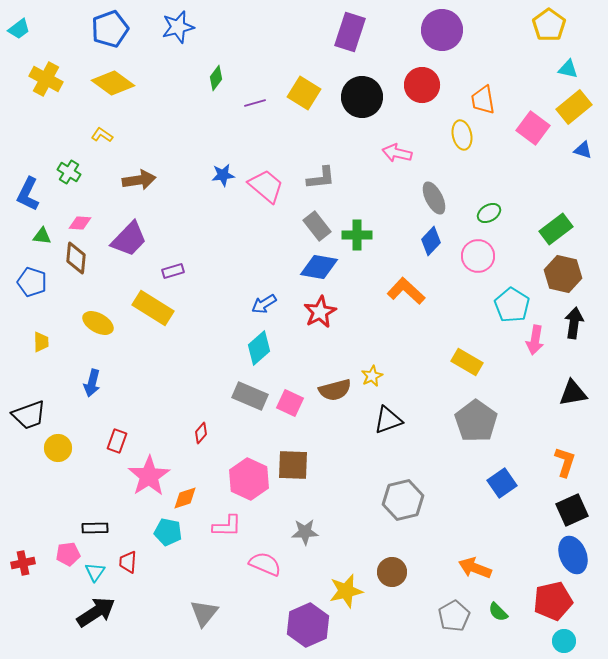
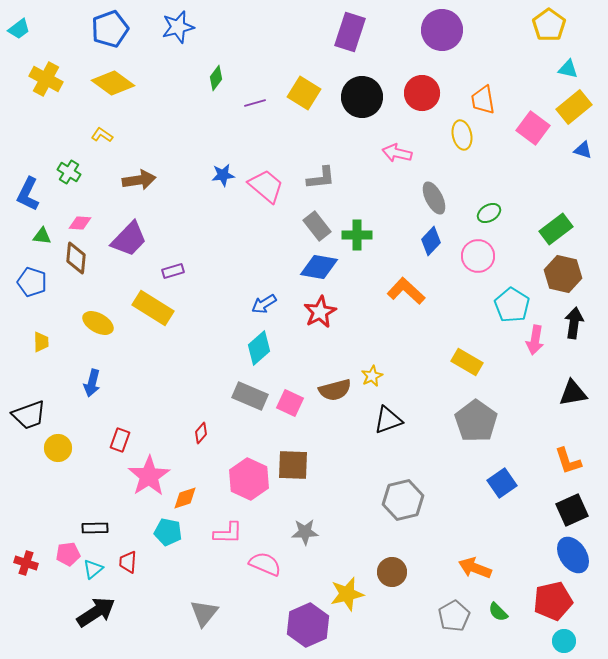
red circle at (422, 85): moved 8 px down
red rectangle at (117, 441): moved 3 px right, 1 px up
orange L-shape at (565, 462): moved 3 px right, 1 px up; rotated 144 degrees clockwise
pink L-shape at (227, 526): moved 1 px right, 7 px down
blue ellipse at (573, 555): rotated 12 degrees counterclockwise
red cross at (23, 563): moved 3 px right; rotated 30 degrees clockwise
cyan triangle at (95, 572): moved 2 px left, 3 px up; rotated 15 degrees clockwise
yellow star at (346, 591): moved 1 px right, 3 px down
